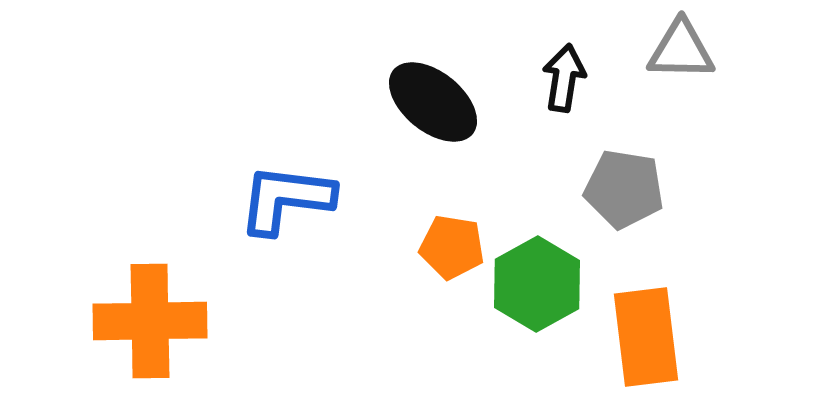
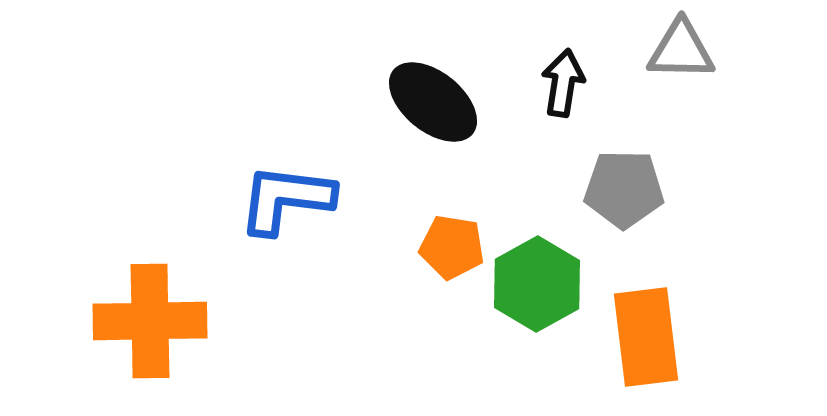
black arrow: moved 1 px left, 5 px down
gray pentagon: rotated 8 degrees counterclockwise
